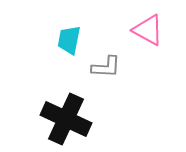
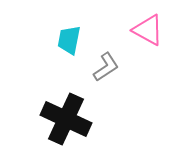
gray L-shape: rotated 36 degrees counterclockwise
